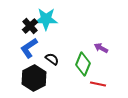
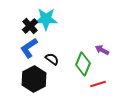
purple arrow: moved 1 px right, 2 px down
black hexagon: moved 1 px down
red line: rotated 28 degrees counterclockwise
